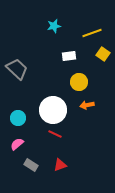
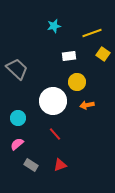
yellow circle: moved 2 px left
white circle: moved 9 px up
red line: rotated 24 degrees clockwise
